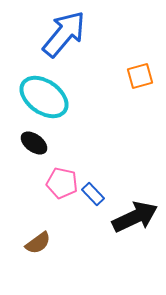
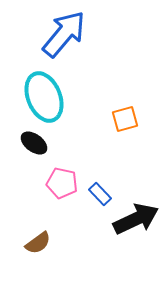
orange square: moved 15 px left, 43 px down
cyan ellipse: rotated 33 degrees clockwise
blue rectangle: moved 7 px right
black arrow: moved 1 px right, 2 px down
